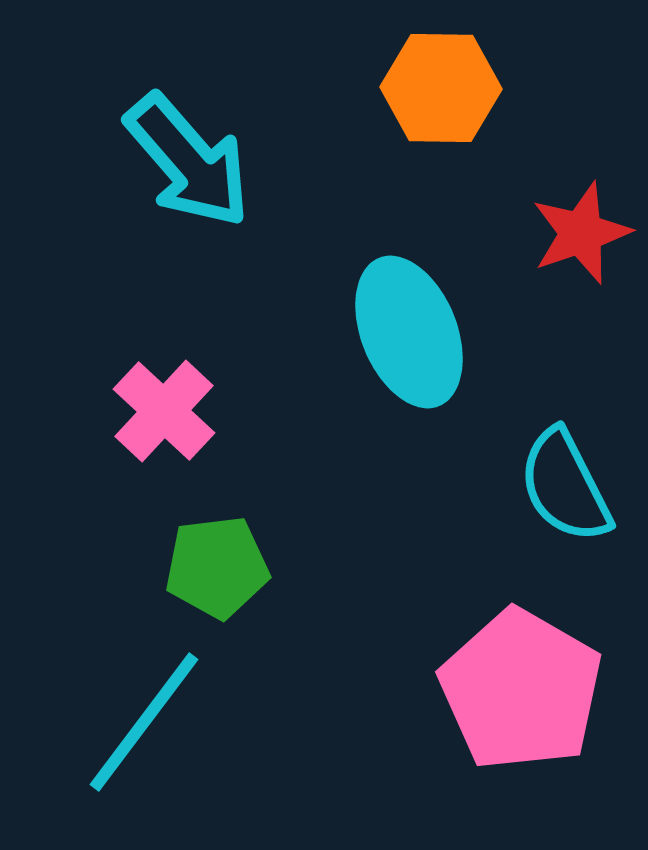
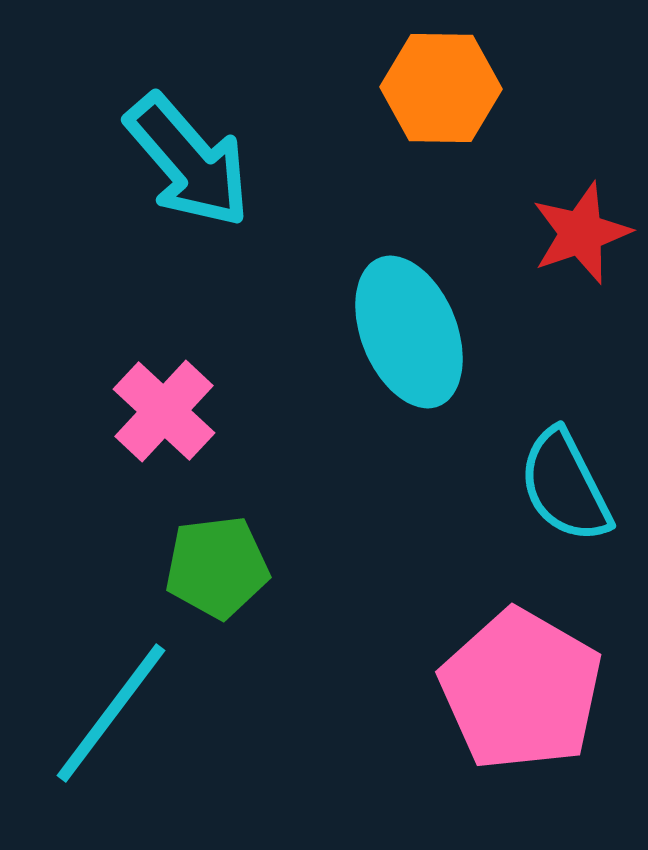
cyan line: moved 33 px left, 9 px up
